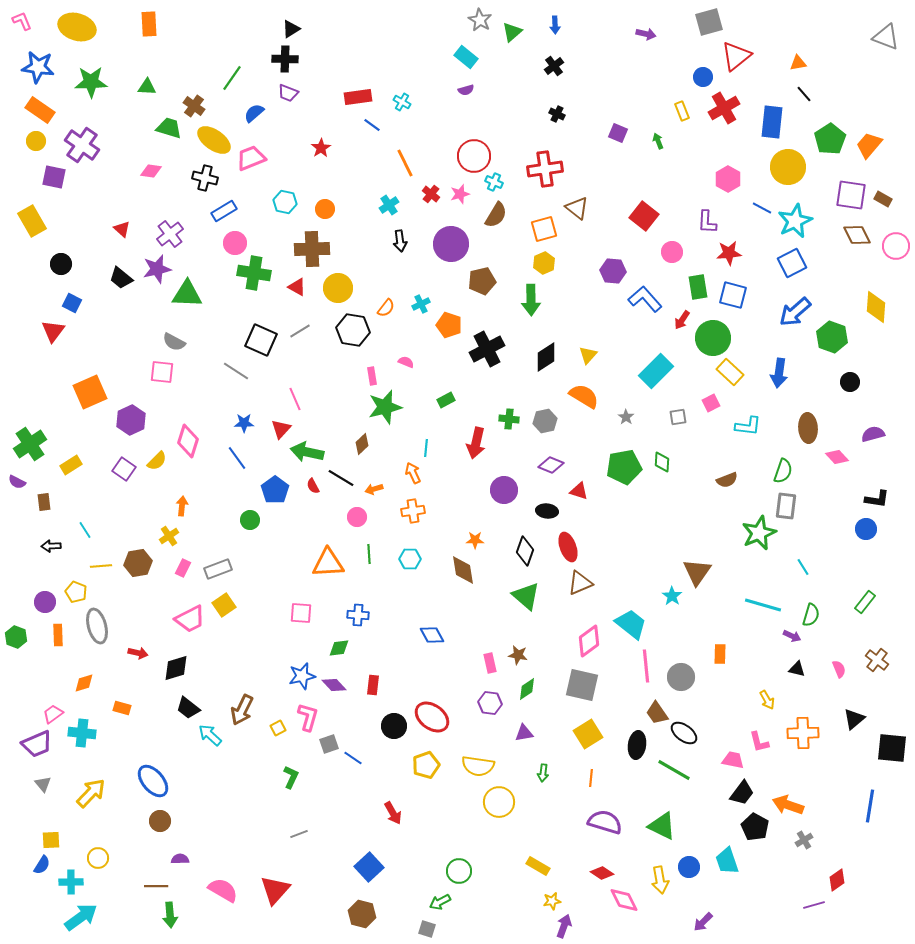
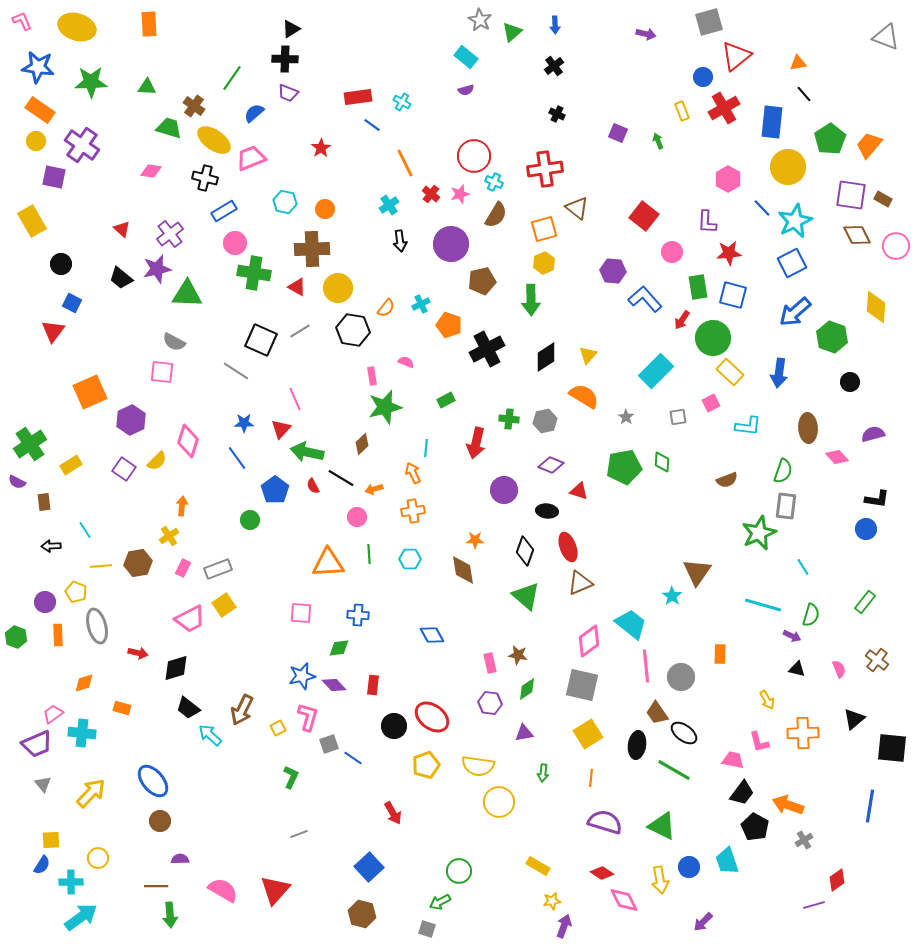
blue line at (762, 208): rotated 18 degrees clockwise
